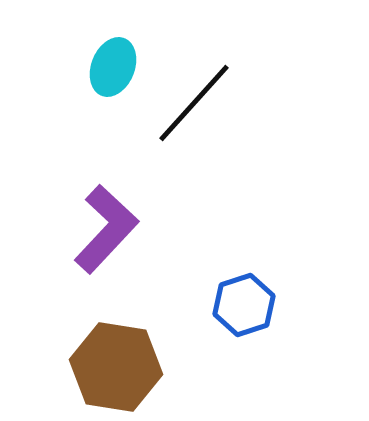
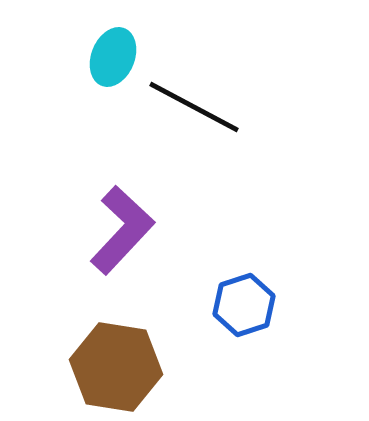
cyan ellipse: moved 10 px up
black line: moved 4 px down; rotated 76 degrees clockwise
purple L-shape: moved 16 px right, 1 px down
